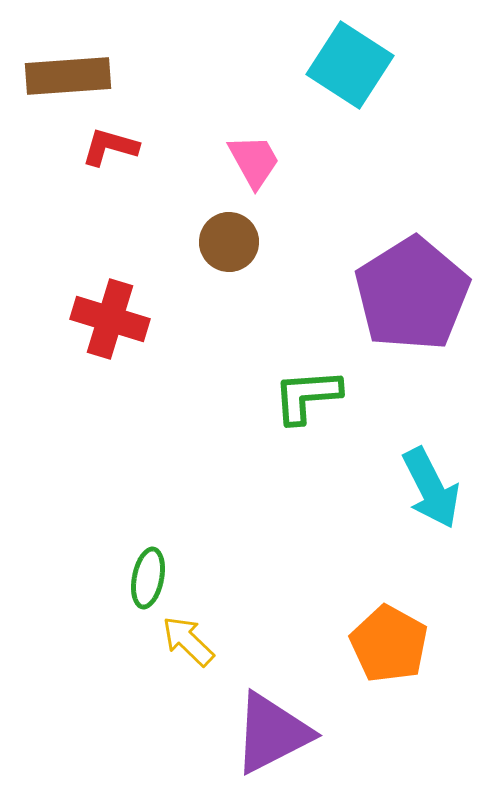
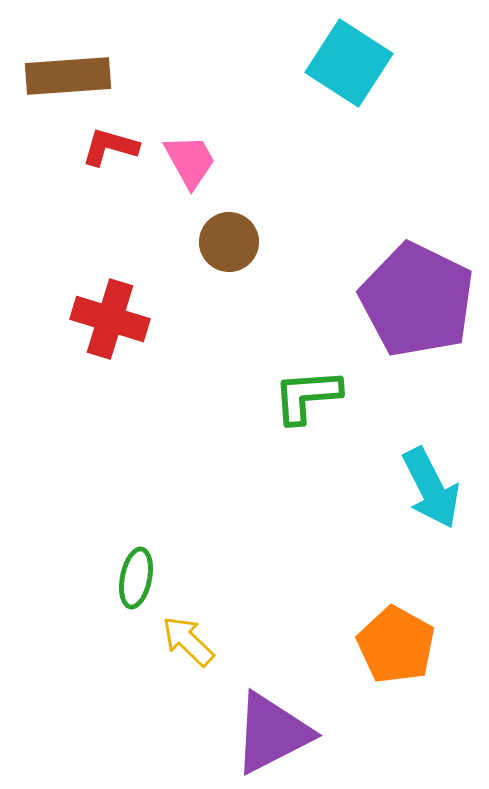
cyan square: moved 1 px left, 2 px up
pink trapezoid: moved 64 px left
purple pentagon: moved 5 px right, 6 px down; rotated 14 degrees counterclockwise
green ellipse: moved 12 px left
orange pentagon: moved 7 px right, 1 px down
